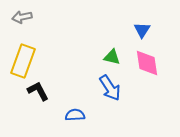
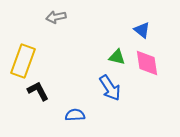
gray arrow: moved 34 px right
blue triangle: rotated 24 degrees counterclockwise
green triangle: moved 5 px right
